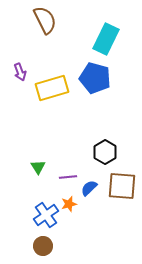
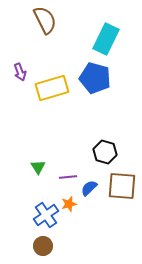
black hexagon: rotated 15 degrees counterclockwise
